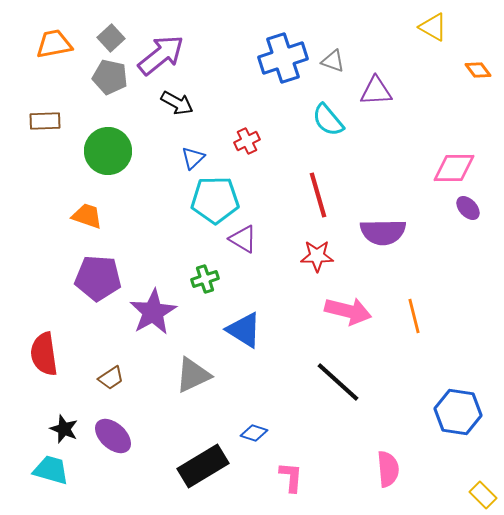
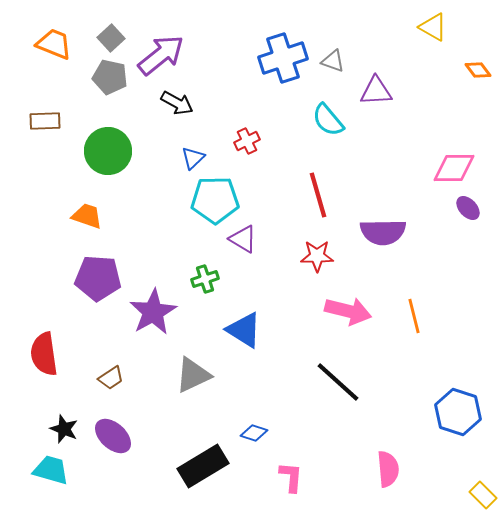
orange trapezoid at (54, 44): rotated 33 degrees clockwise
blue hexagon at (458, 412): rotated 9 degrees clockwise
